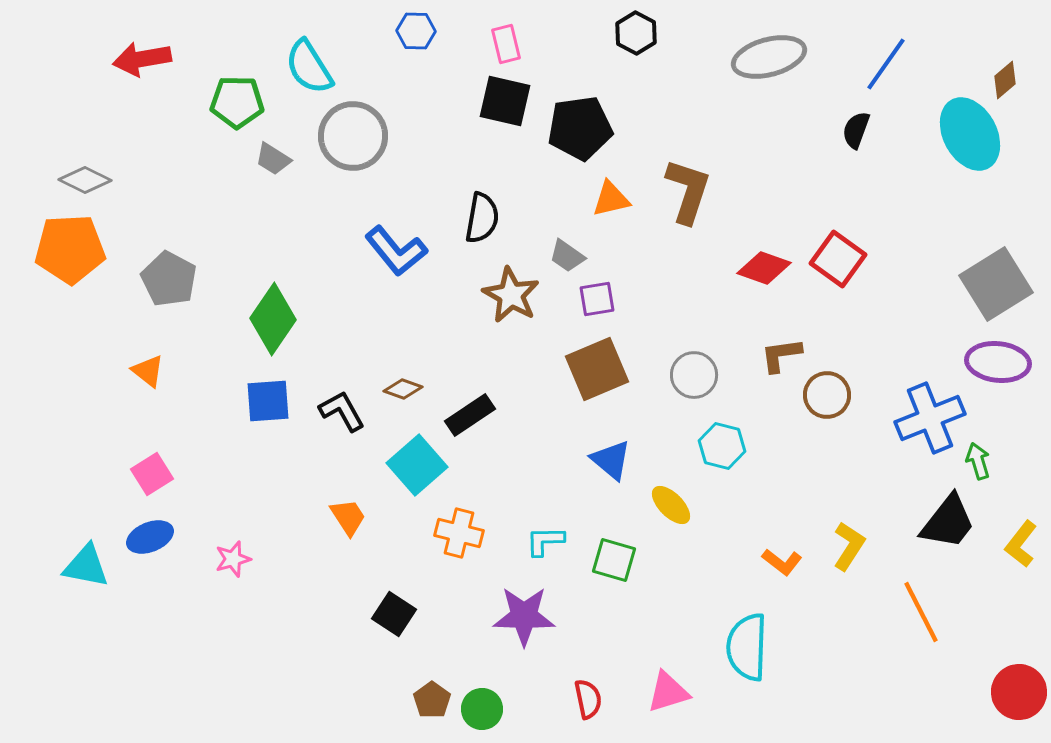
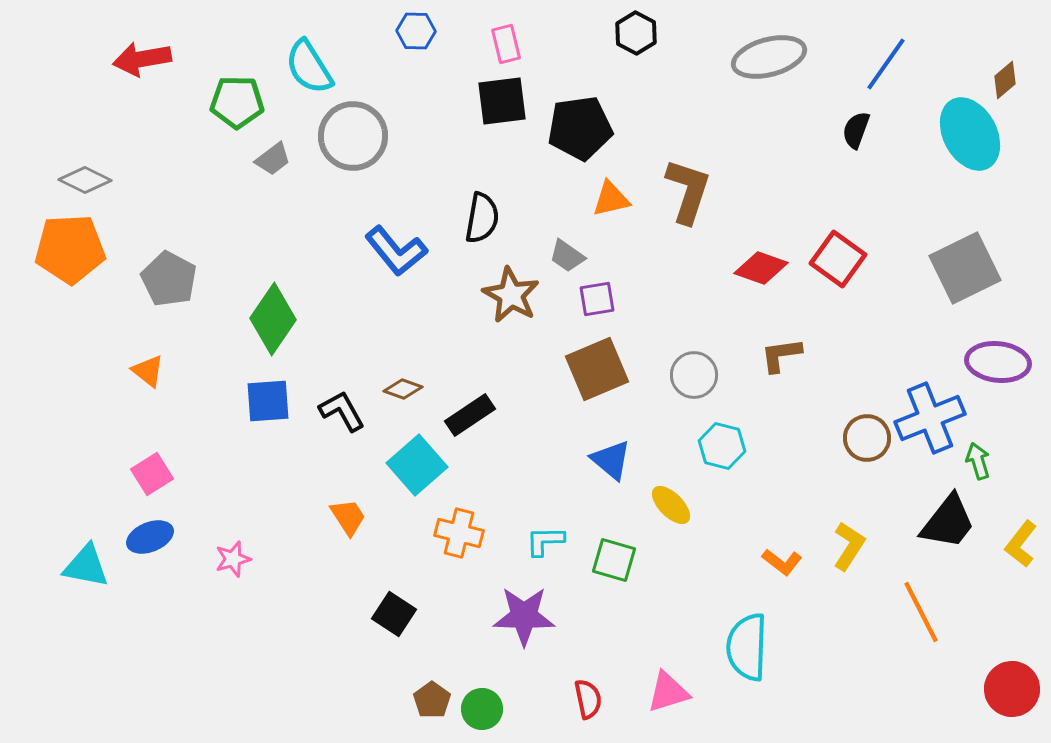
black square at (505, 101): moved 3 px left; rotated 20 degrees counterclockwise
gray trapezoid at (273, 159): rotated 69 degrees counterclockwise
red diamond at (764, 268): moved 3 px left
gray square at (996, 284): moved 31 px left, 16 px up; rotated 6 degrees clockwise
brown circle at (827, 395): moved 40 px right, 43 px down
red circle at (1019, 692): moved 7 px left, 3 px up
